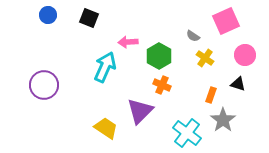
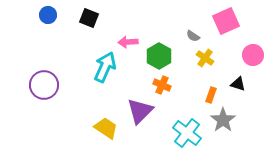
pink circle: moved 8 px right
